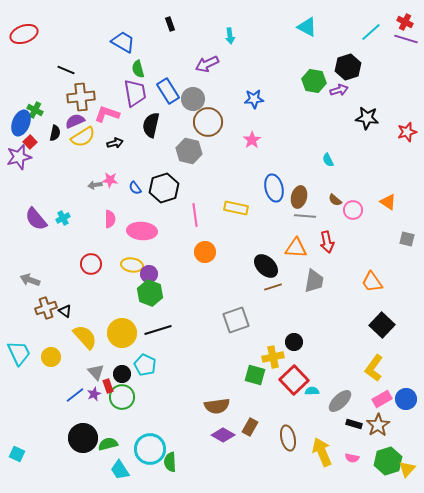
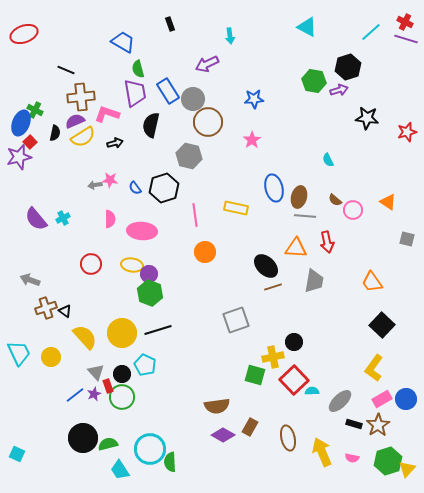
gray hexagon at (189, 151): moved 5 px down
